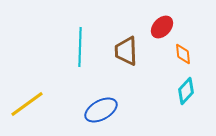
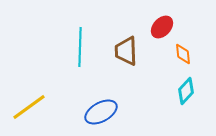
yellow line: moved 2 px right, 3 px down
blue ellipse: moved 2 px down
